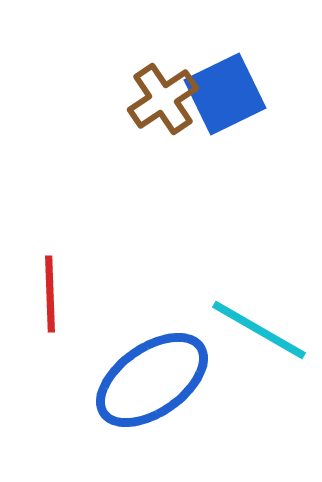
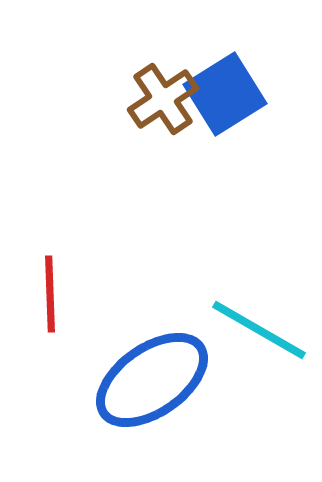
blue square: rotated 6 degrees counterclockwise
